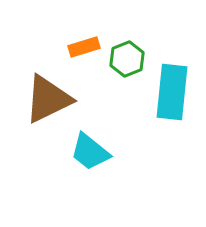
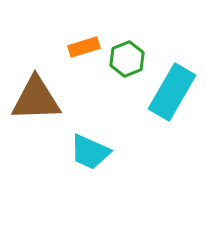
cyan rectangle: rotated 24 degrees clockwise
brown triangle: moved 12 px left; rotated 24 degrees clockwise
cyan trapezoid: rotated 15 degrees counterclockwise
